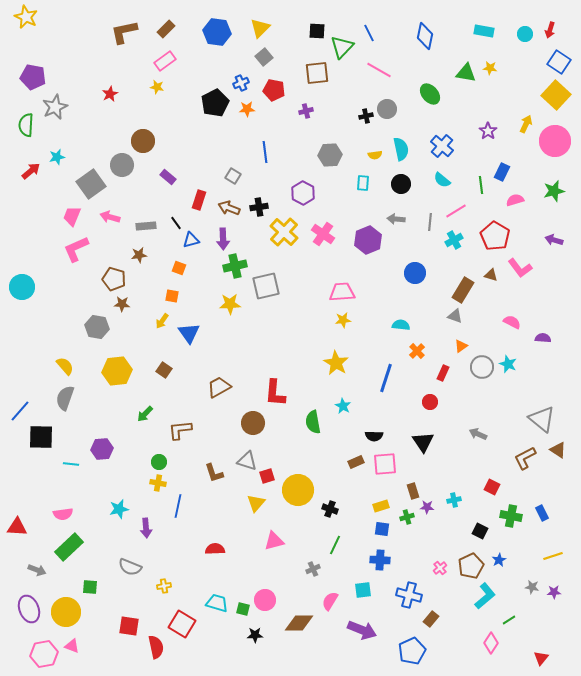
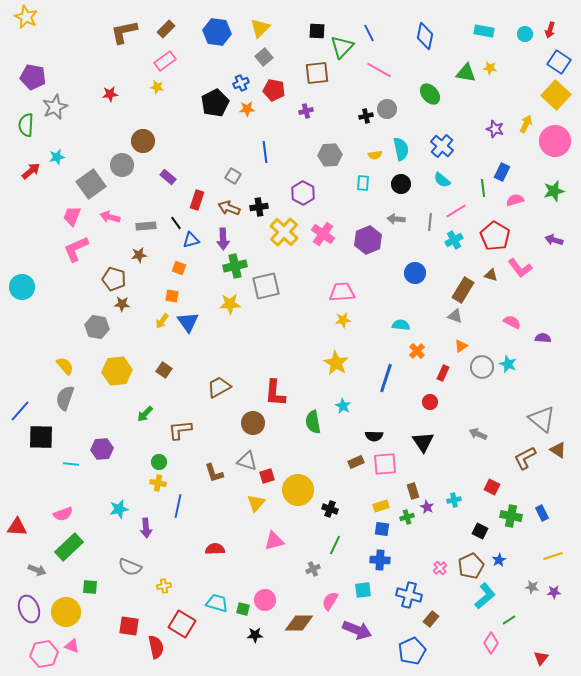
red star at (110, 94): rotated 21 degrees clockwise
purple star at (488, 131): moved 7 px right, 2 px up; rotated 18 degrees counterclockwise
green line at (481, 185): moved 2 px right, 3 px down
red rectangle at (199, 200): moved 2 px left
blue triangle at (189, 333): moved 1 px left, 11 px up
purple star at (427, 507): rotated 24 degrees clockwise
pink semicircle at (63, 514): rotated 12 degrees counterclockwise
purple arrow at (362, 630): moved 5 px left
